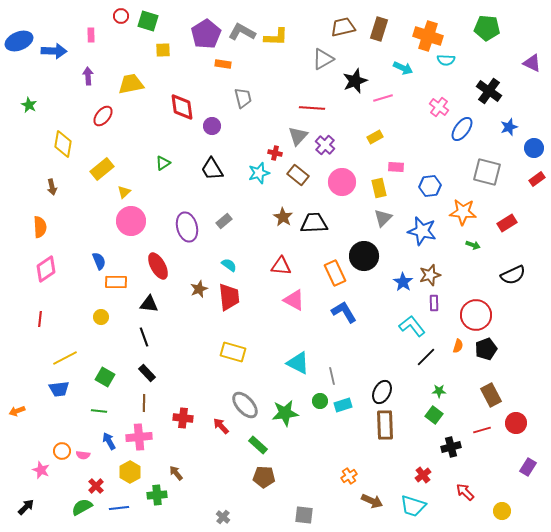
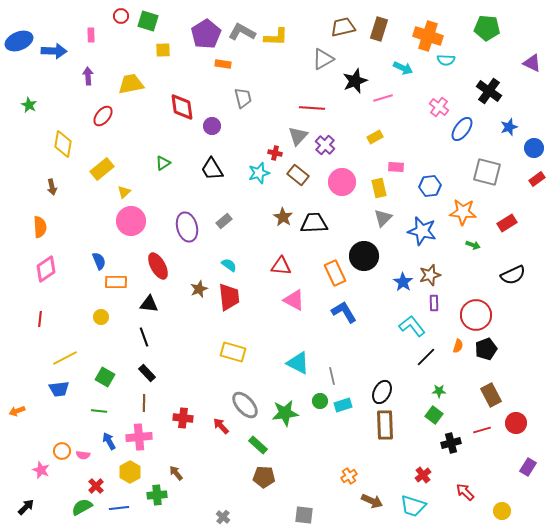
black cross at (451, 447): moved 4 px up
